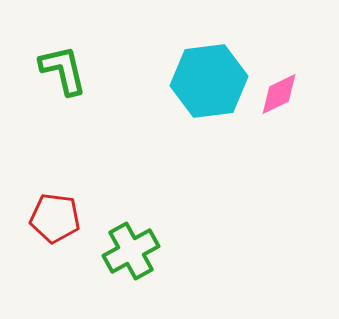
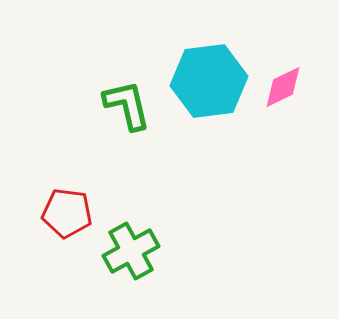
green L-shape: moved 64 px right, 35 px down
pink diamond: moved 4 px right, 7 px up
red pentagon: moved 12 px right, 5 px up
